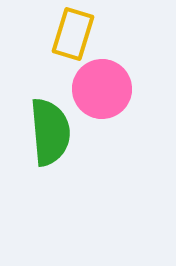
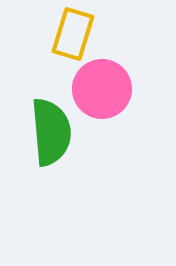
green semicircle: moved 1 px right
